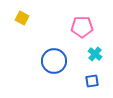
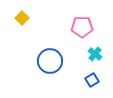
yellow square: rotated 16 degrees clockwise
blue circle: moved 4 px left
blue square: moved 1 px up; rotated 24 degrees counterclockwise
